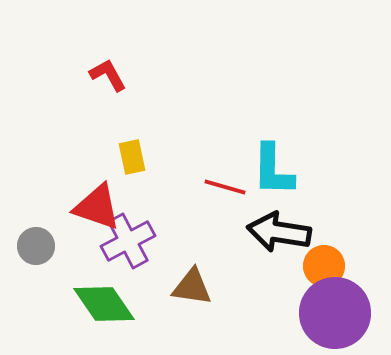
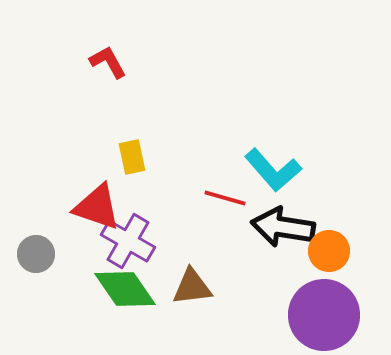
red L-shape: moved 13 px up
cyan L-shape: rotated 42 degrees counterclockwise
red line: moved 11 px down
black arrow: moved 4 px right, 5 px up
purple cross: rotated 32 degrees counterclockwise
gray circle: moved 8 px down
orange circle: moved 5 px right, 15 px up
brown triangle: rotated 15 degrees counterclockwise
green diamond: moved 21 px right, 15 px up
purple circle: moved 11 px left, 2 px down
